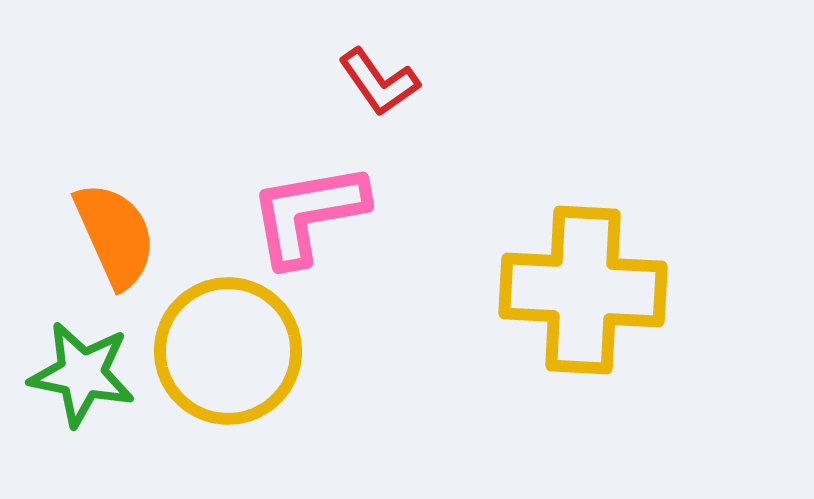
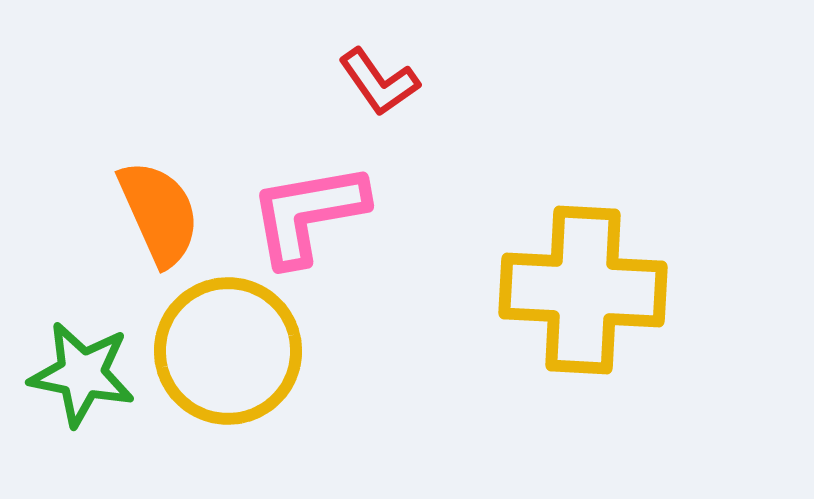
orange semicircle: moved 44 px right, 22 px up
